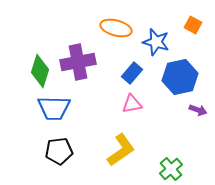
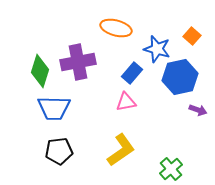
orange square: moved 1 px left, 11 px down; rotated 12 degrees clockwise
blue star: moved 1 px right, 7 px down
pink triangle: moved 6 px left, 2 px up
